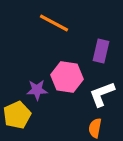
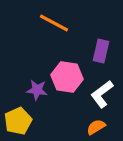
purple star: rotated 10 degrees clockwise
white L-shape: rotated 16 degrees counterclockwise
yellow pentagon: moved 1 px right, 6 px down
orange semicircle: moved 1 px right, 1 px up; rotated 48 degrees clockwise
